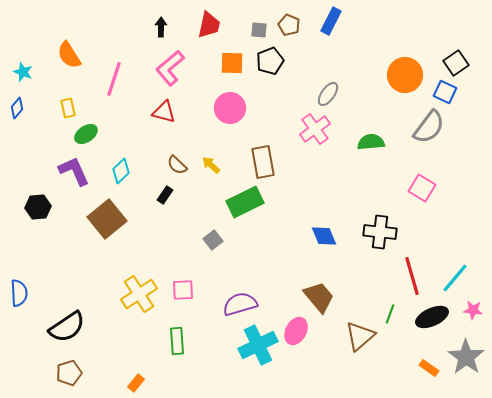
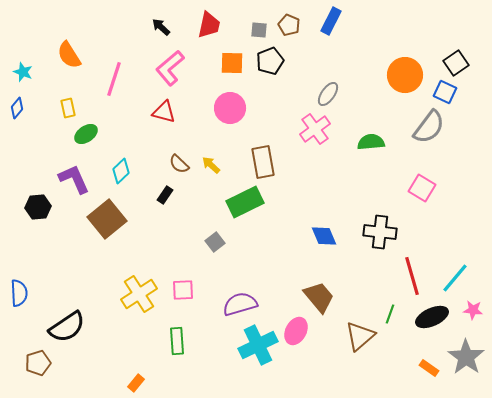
black arrow at (161, 27): rotated 48 degrees counterclockwise
brown semicircle at (177, 165): moved 2 px right, 1 px up
purple L-shape at (74, 171): moved 8 px down
gray square at (213, 240): moved 2 px right, 2 px down
brown pentagon at (69, 373): moved 31 px left, 10 px up
